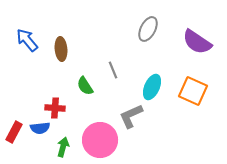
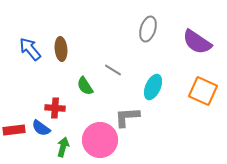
gray ellipse: rotated 10 degrees counterclockwise
blue arrow: moved 3 px right, 9 px down
gray line: rotated 36 degrees counterclockwise
cyan ellipse: moved 1 px right
orange square: moved 10 px right
gray L-shape: moved 4 px left, 1 px down; rotated 20 degrees clockwise
blue semicircle: moved 1 px right; rotated 42 degrees clockwise
red rectangle: moved 2 px up; rotated 55 degrees clockwise
